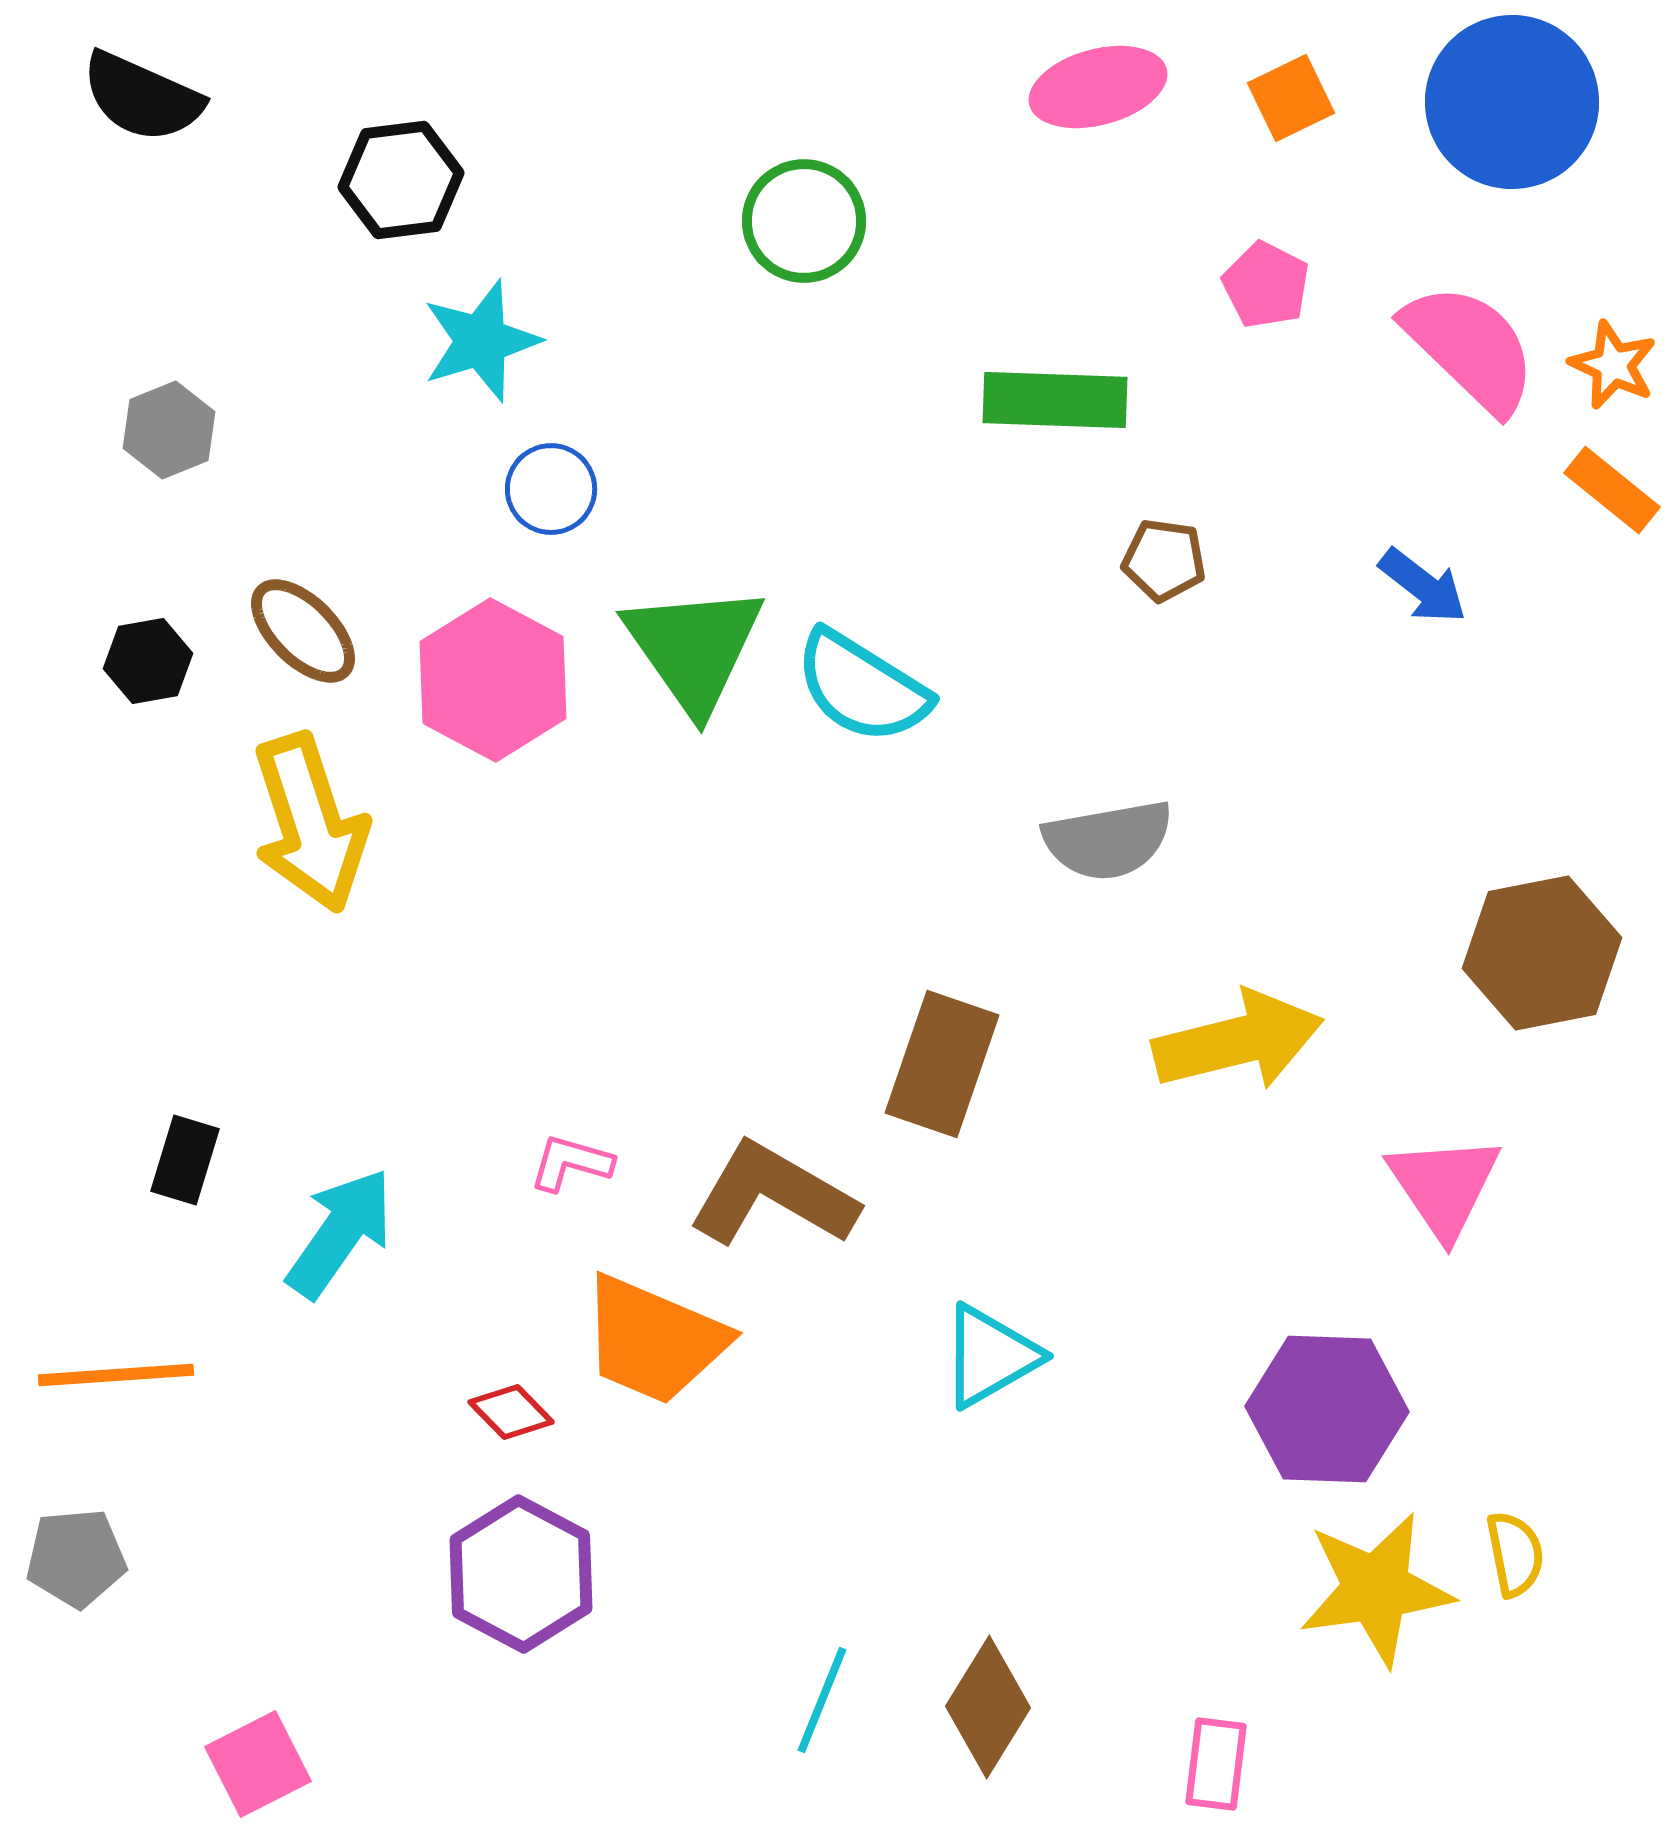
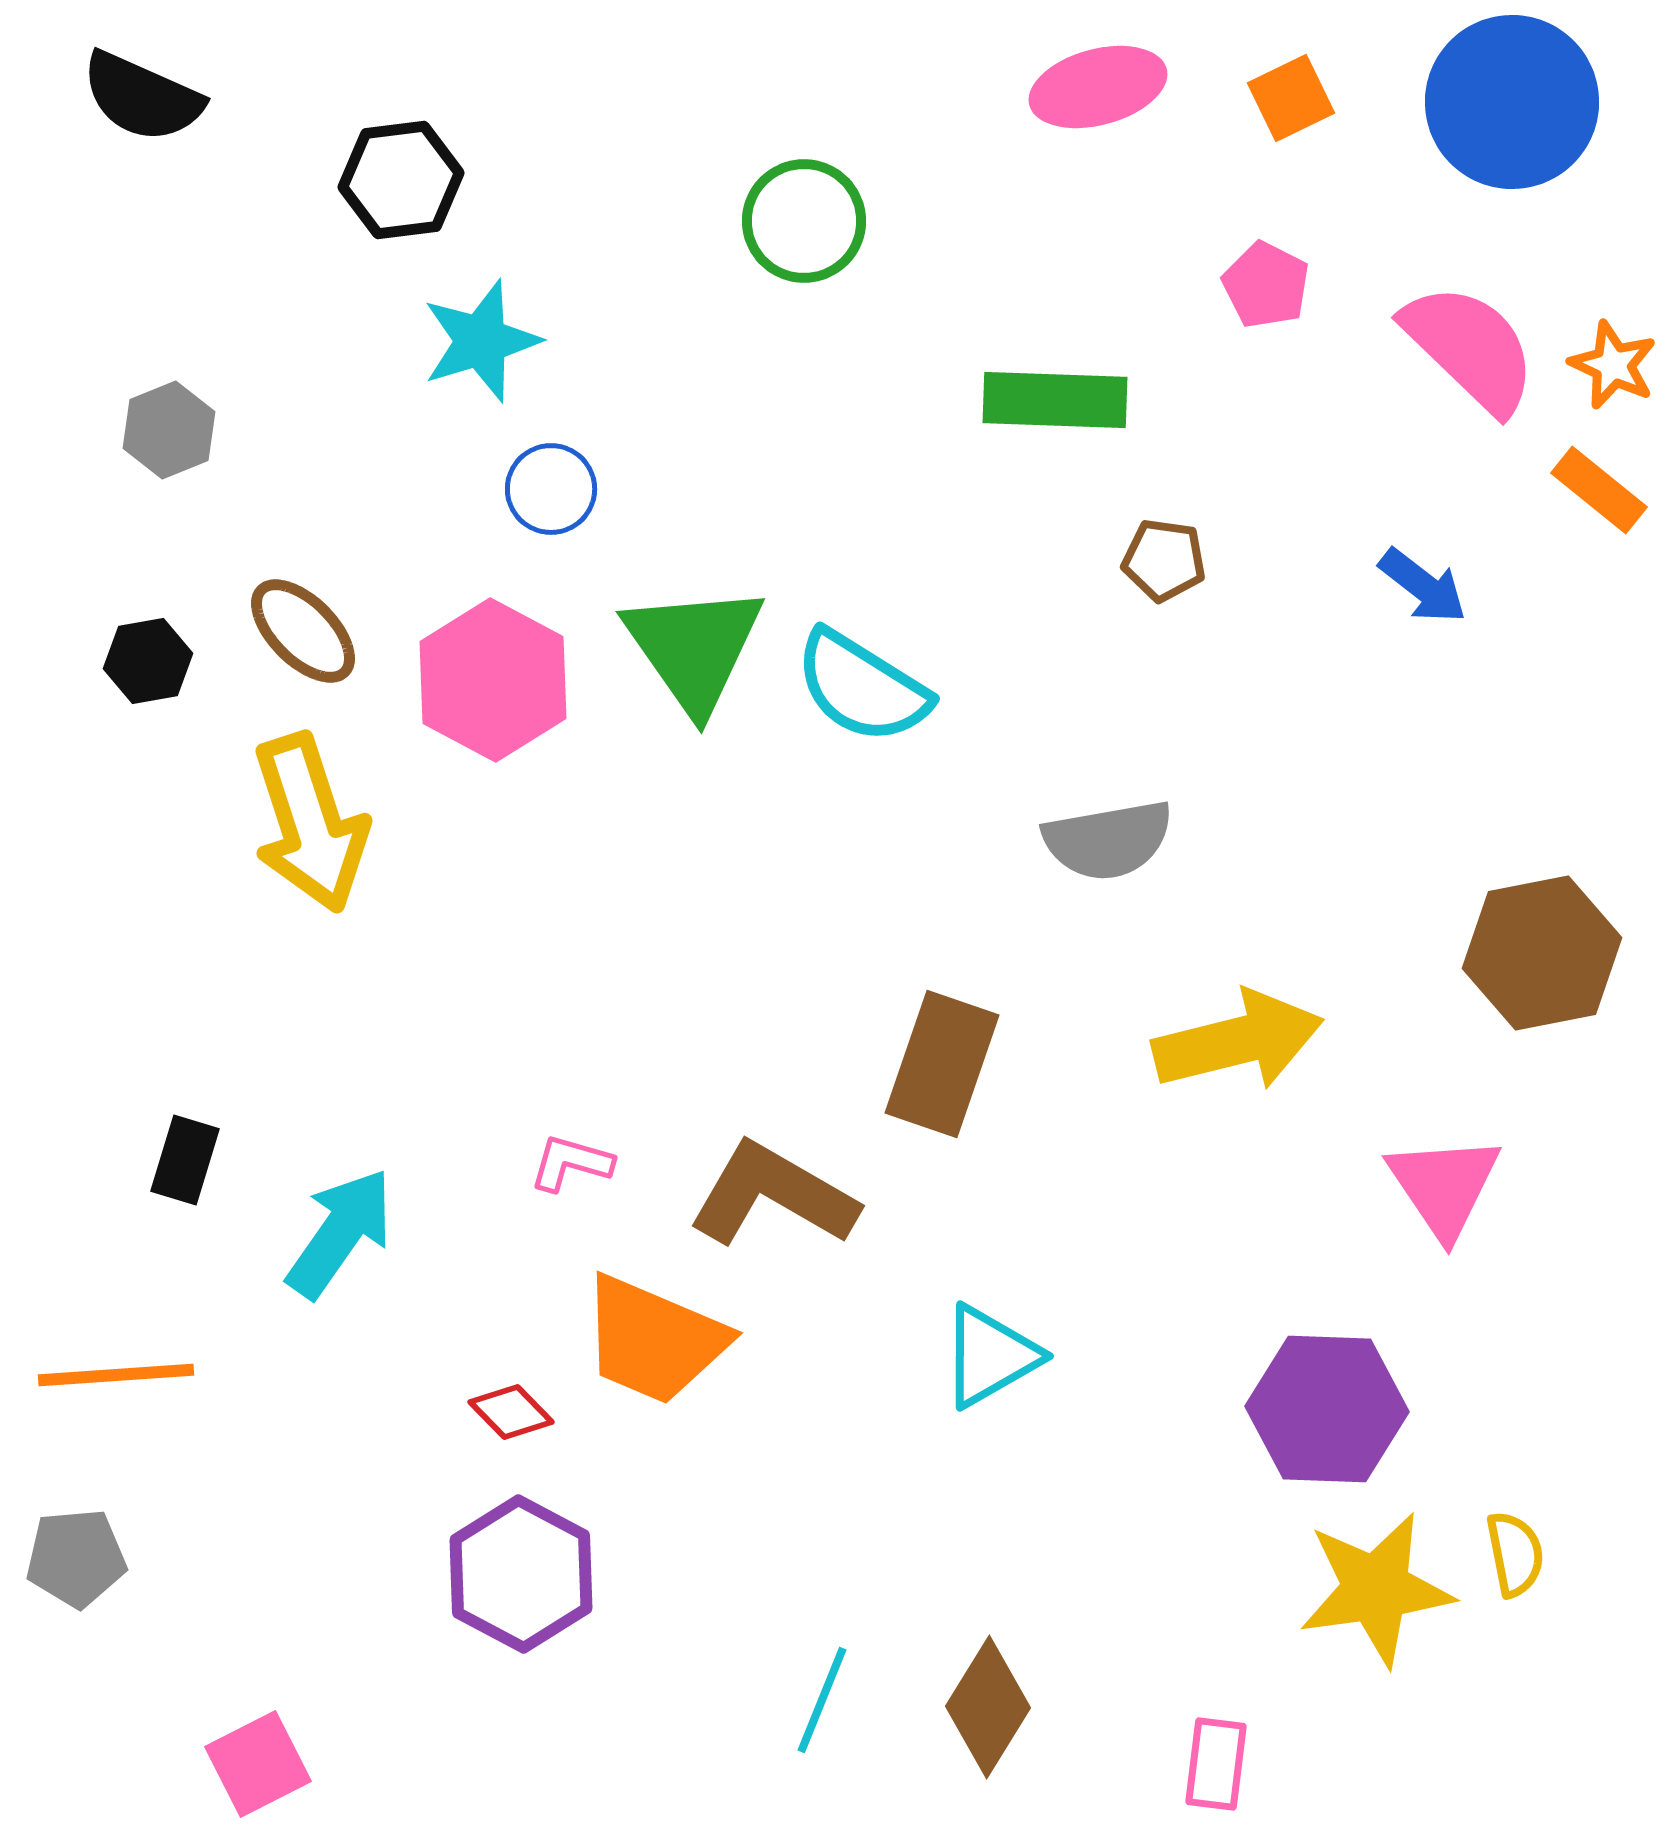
orange rectangle at (1612, 490): moved 13 px left
